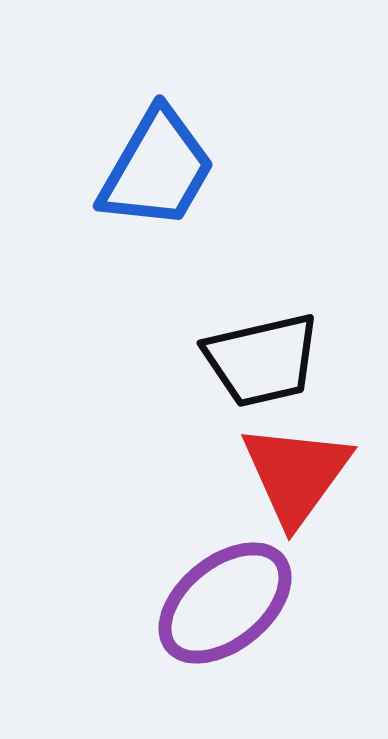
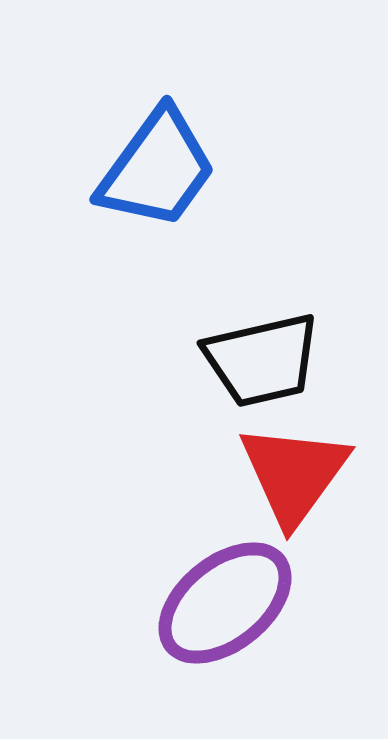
blue trapezoid: rotated 6 degrees clockwise
red triangle: moved 2 px left
